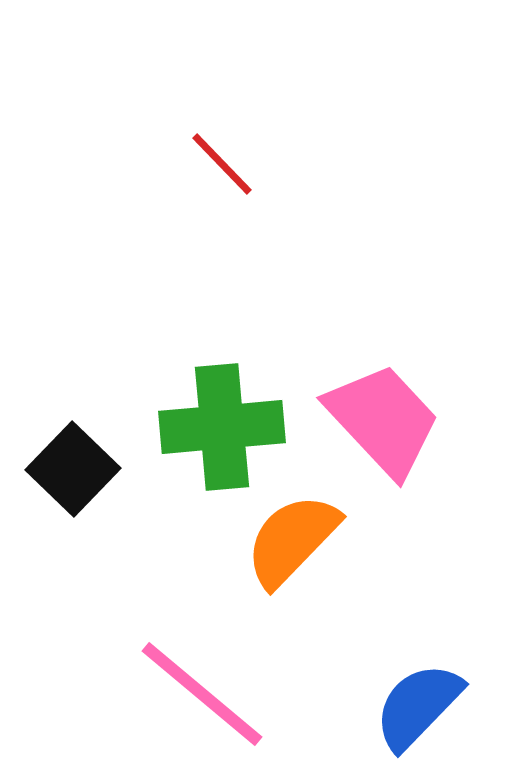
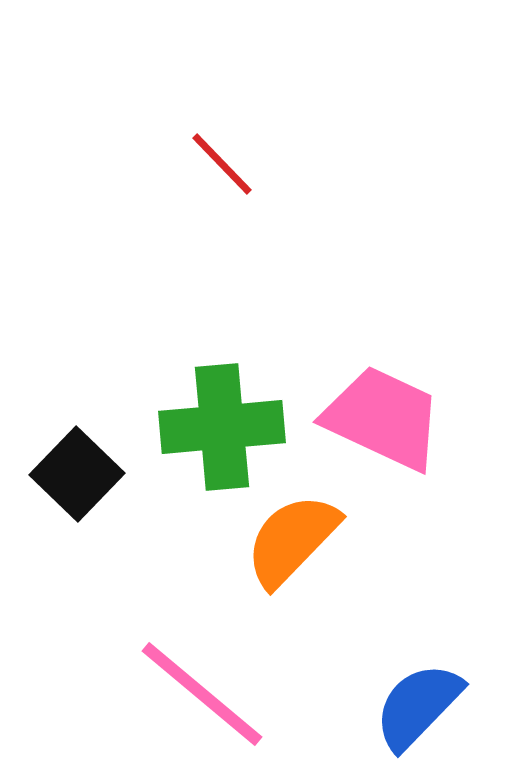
pink trapezoid: moved 2 px up; rotated 22 degrees counterclockwise
black square: moved 4 px right, 5 px down
